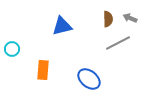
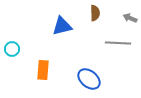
brown semicircle: moved 13 px left, 6 px up
gray line: rotated 30 degrees clockwise
